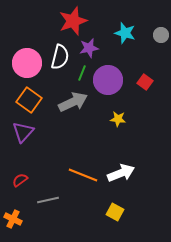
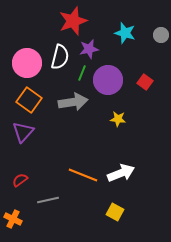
purple star: moved 1 px down
gray arrow: rotated 16 degrees clockwise
